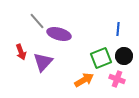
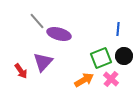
red arrow: moved 19 px down; rotated 14 degrees counterclockwise
pink cross: moved 6 px left; rotated 21 degrees clockwise
